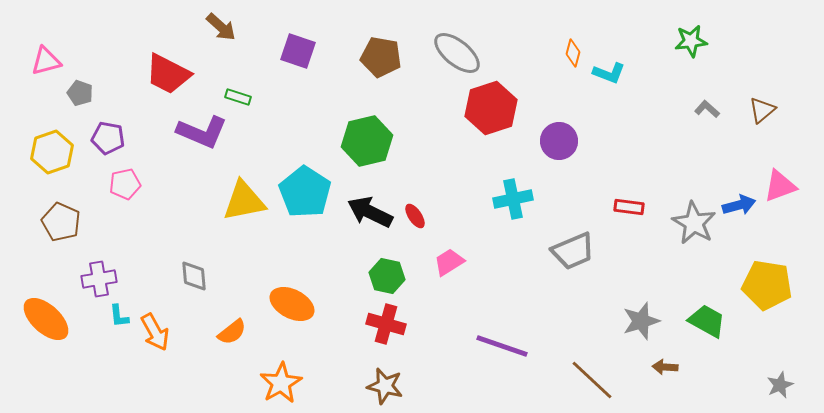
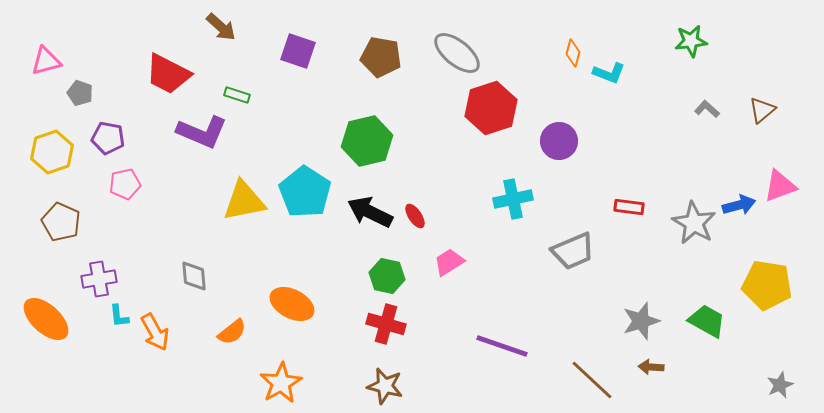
green rectangle at (238, 97): moved 1 px left, 2 px up
brown arrow at (665, 367): moved 14 px left
